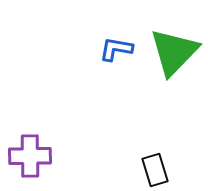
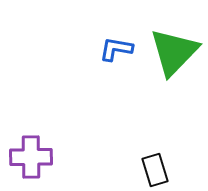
purple cross: moved 1 px right, 1 px down
